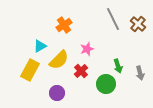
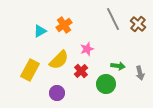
cyan triangle: moved 15 px up
green arrow: rotated 64 degrees counterclockwise
